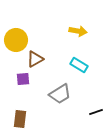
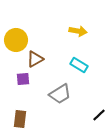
black line: moved 3 px right, 3 px down; rotated 24 degrees counterclockwise
